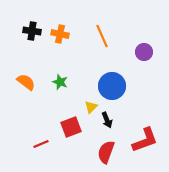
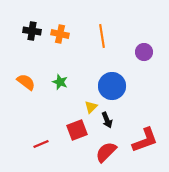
orange line: rotated 15 degrees clockwise
red square: moved 6 px right, 3 px down
red semicircle: rotated 25 degrees clockwise
